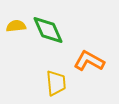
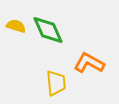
yellow semicircle: rotated 24 degrees clockwise
orange L-shape: moved 2 px down
